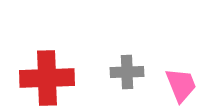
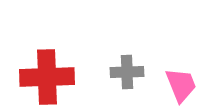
red cross: moved 1 px up
